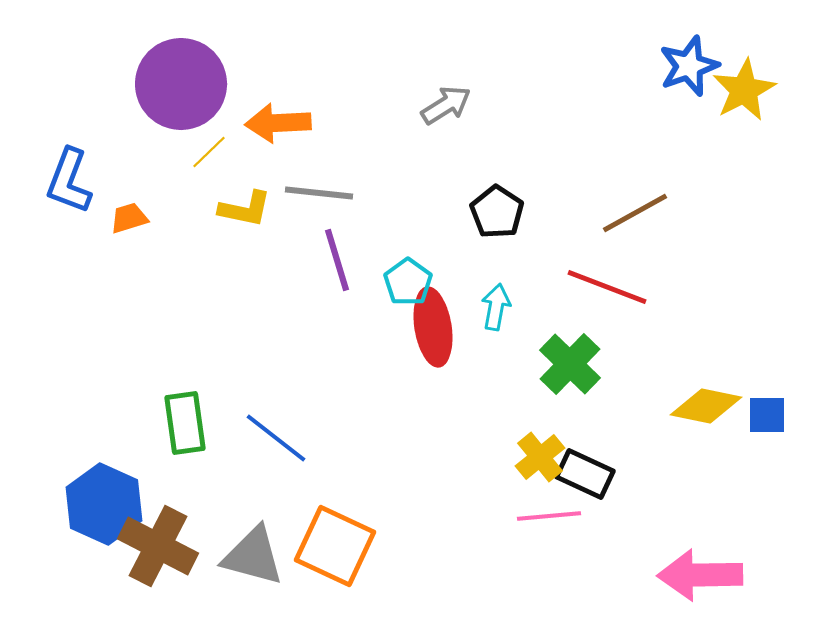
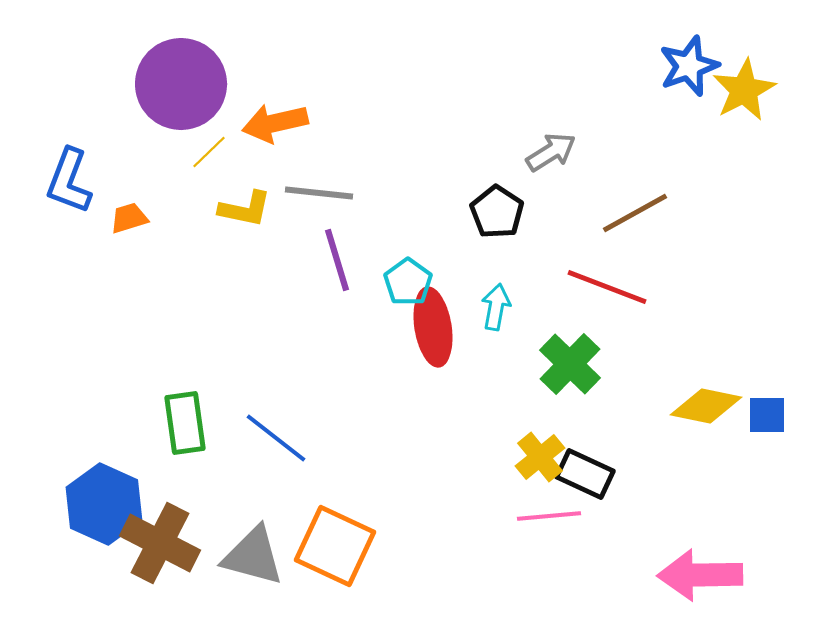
gray arrow: moved 105 px right, 47 px down
orange arrow: moved 3 px left; rotated 10 degrees counterclockwise
brown cross: moved 2 px right, 3 px up
